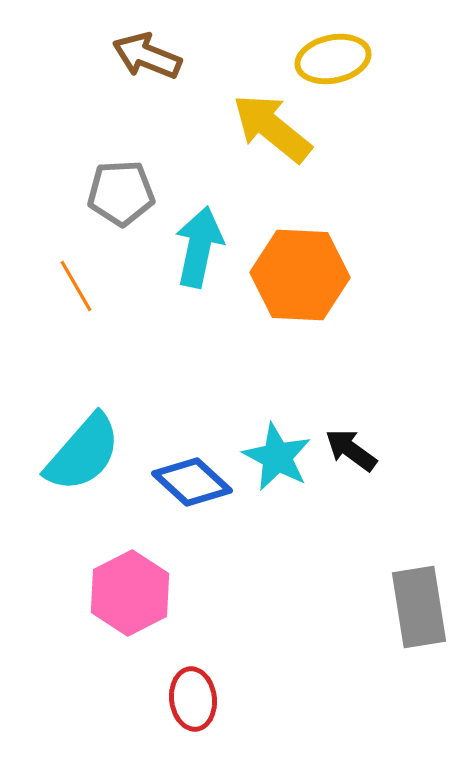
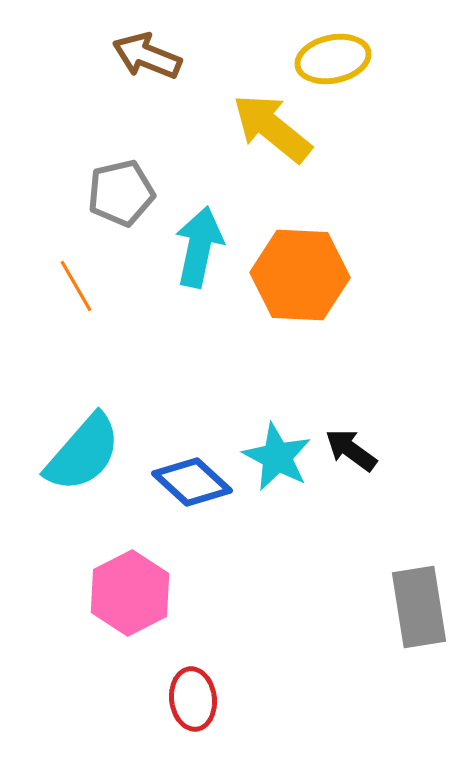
gray pentagon: rotated 10 degrees counterclockwise
